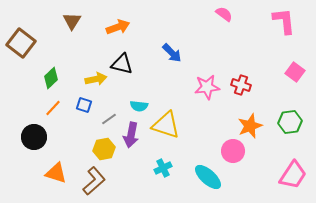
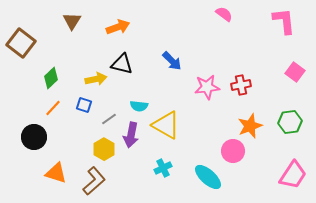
blue arrow: moved 8 px down
red cross: rotated 30 degrees counterclockwise
yellow triangle: rotated 12 degrees clockwise
yellow hexagon: rotated 20 degrees counterclockwise
